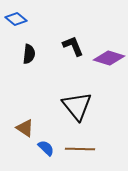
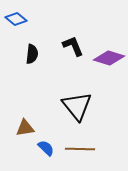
black semicircle: moved 3 px right
brown triangle: rotated 42 degrees counterclockwise
